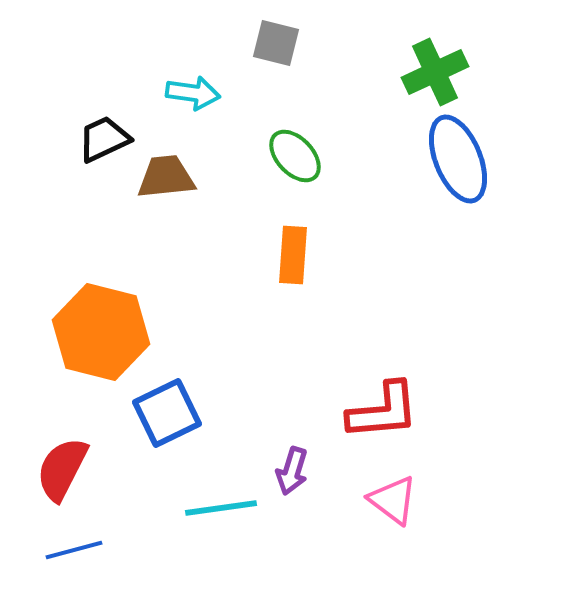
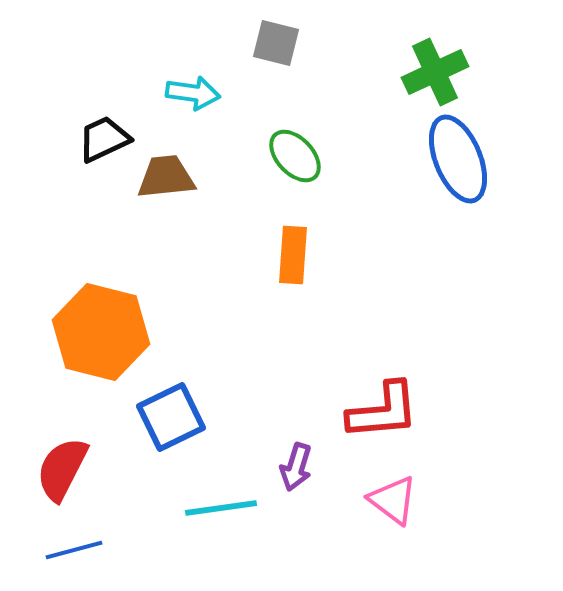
blue square: moved 4 px right, 4 px down
purple arrow: moved 4 px right, 4 px up
